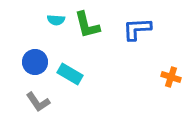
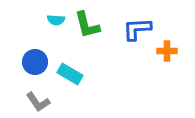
orange cross: moved 4 px left, 26 px up; rotated 18 degrees counterclockwise
